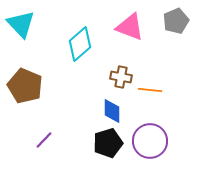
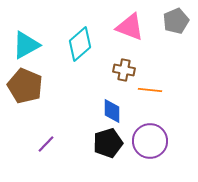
cyan triangle: moved 5 px right, 21 px down; rotated 44 degrees clockwise
brown cross: moved 3 px right, 7 px up
purple line: moved 2 px right, 4 px down
